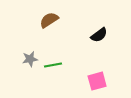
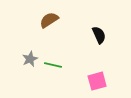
black semicircle: rotated 78 degrees counterclockwise
gray star: rotated 14 degrees counterclockwise
green line: rotated 24 degrees clockwise
